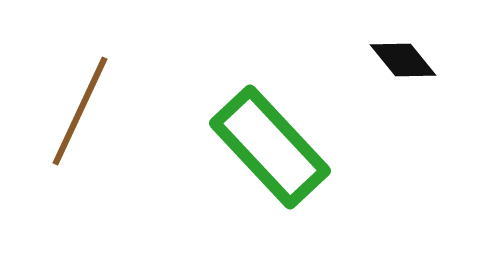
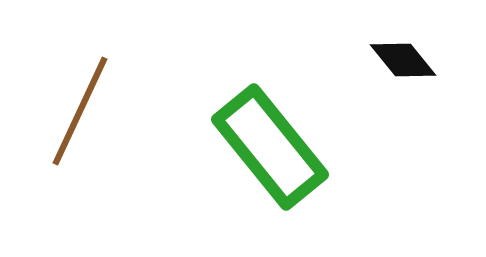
green rectangle: rotated 4 degrees clockwise
